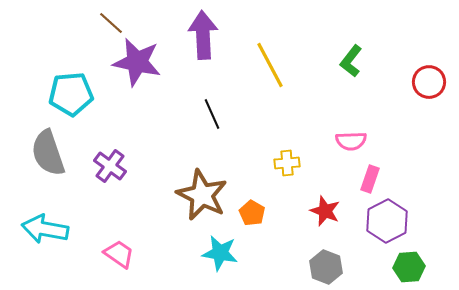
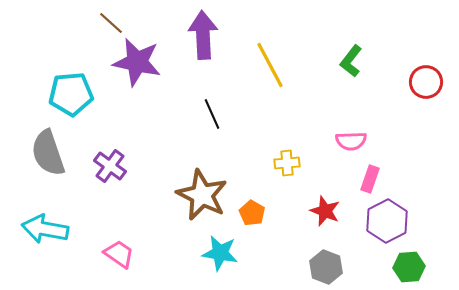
red circle: moved 3 px left
